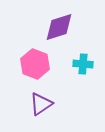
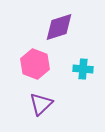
cyan cross: moved 5 px down
purple triangle: rotated 10 degrees counterclockwise
